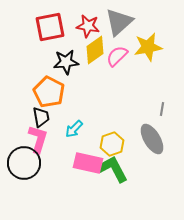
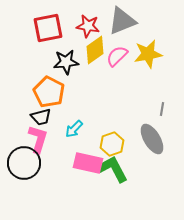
gray triangle: moved 3 px right, 1 px up; rotated 20 degrees clockwise
red square: moved 2 px left, 1 px down
yellow star: moved 7 px down
black trapezoid: rotated 85 degrees clockwise
